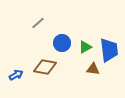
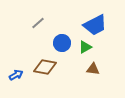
blue trapezoid: moved 14 px left, 25 px up; rotated 70 degrees clockwise
